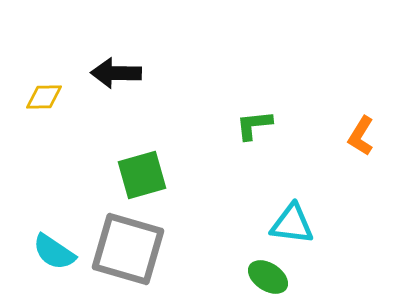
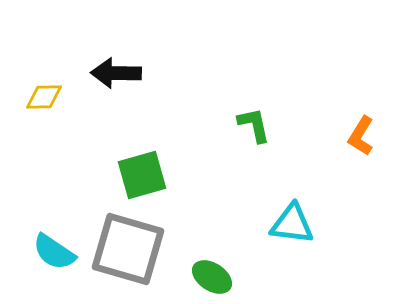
green L-shape: rotated 84 degrees clockwise
green ellipse: moved 56 px left
